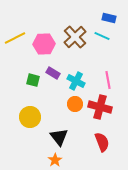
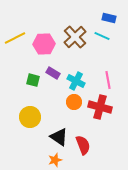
orange circle: moved 1 px left, 2 px up
black triangle: rotated 18 degrees counterclockwise
red semicircle: moved 19 px left, 3 px down
orange star: rotated 16 degrees clockwise
